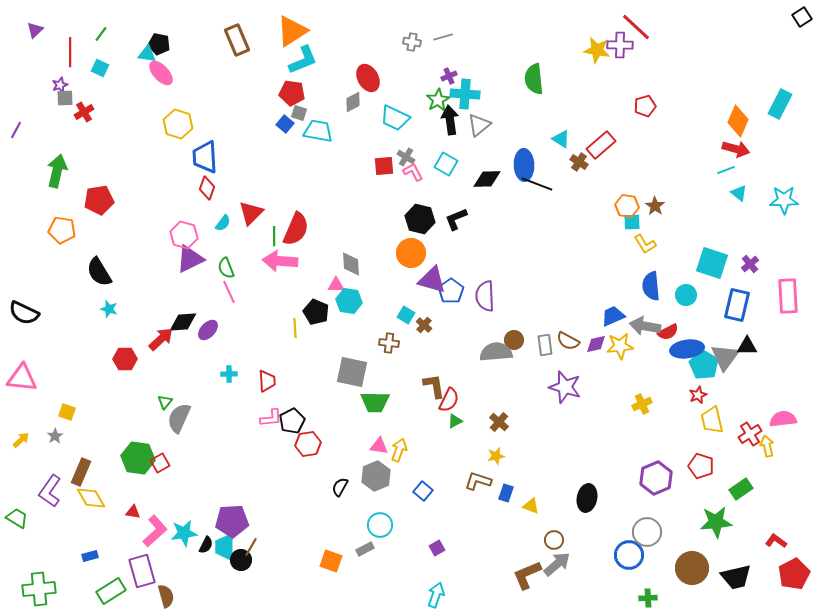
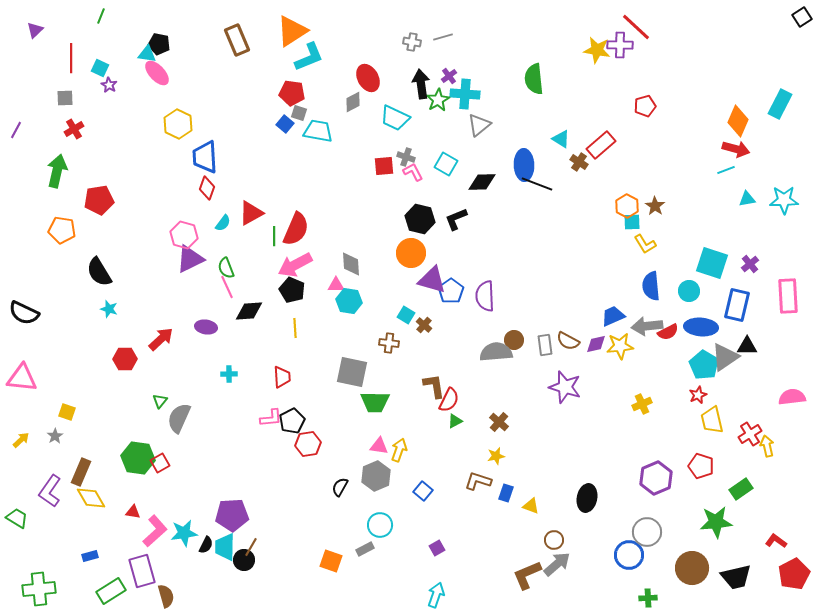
green line at (101, 34): moved 18 px up; rotated 14 degrees counterclockwise
red line at (70, 52): moved 1 px right, 6 px down
cyan L-shape at (303, 60): moved 6 px right, 3 px up
pink ellipse at (161, 73): moved 4 px left
purple cross at (449, 76): rotated 14 degrees counterclockwise
purple star at (60, 85): moved 49 px right; rotated 21 degrees counterclockwise
red cross at (84, 112): moved 10 px left, 17 px down
black arrow at (450, 120): moved 29 px left, 36 px up
yellow hexagon at (178, 124): rotated 8 degrees clockwise
gray cross at (406, 157): rotated 12 degrees counterclockwise
black diamond at (487, 179): moved 5 px left, 3 px down
cyan triangle at (739, 193): moved 8 px right, 6 px down; rotated 48 degrees counterclockwise
orange hexagon at (627, 206): rotated 20 degrees clockwise
red triangle at (251, 213): rotated 16 degrees clockwise
pink arrow at (280, 261): moved 15 px right, 4 px down; rotated 32 degrees counterclockwise
pink line at (229, 292): moved 2 px left, 5 px up
cyan circle at (686, 295): moved 3 px right, 4 px up
black pentagon at (316, 312): moved 24 px left, 22 px up
black diamond at (183, 322): moved 66 px right, 11 px up
gray arrow at (645, 326): moved 2 px right; rotated 16 degrees counterclockwise
purple ellipse at (208, 330): moved 2 px left, 3 px up; rotated 55 degrees clockwise
blue ellipse at (687, 349): moved 14 px right, 22 px up; rotated 12 degrees clockwise
gray triangle at (725, 357): rotated 20 degrees clockwise
red trapezoid at (267, 381): moved 15 px right, 4 px up
green triangle at (165, 402): moved 5 px left, 1 px up
pink semicircle at (783, 419): moved 9 px right, 22 px up
purple pentagon at (232, 521): moved 6 px up
black circle at (241, 560): moved 3 px right
